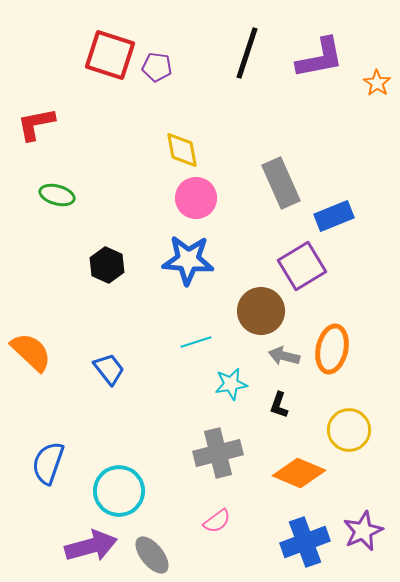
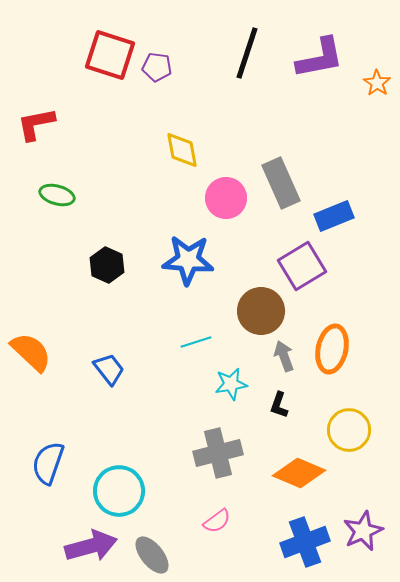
pink circle: moved 30 px right
gray arrow: rotated 56 degrees clockwise
